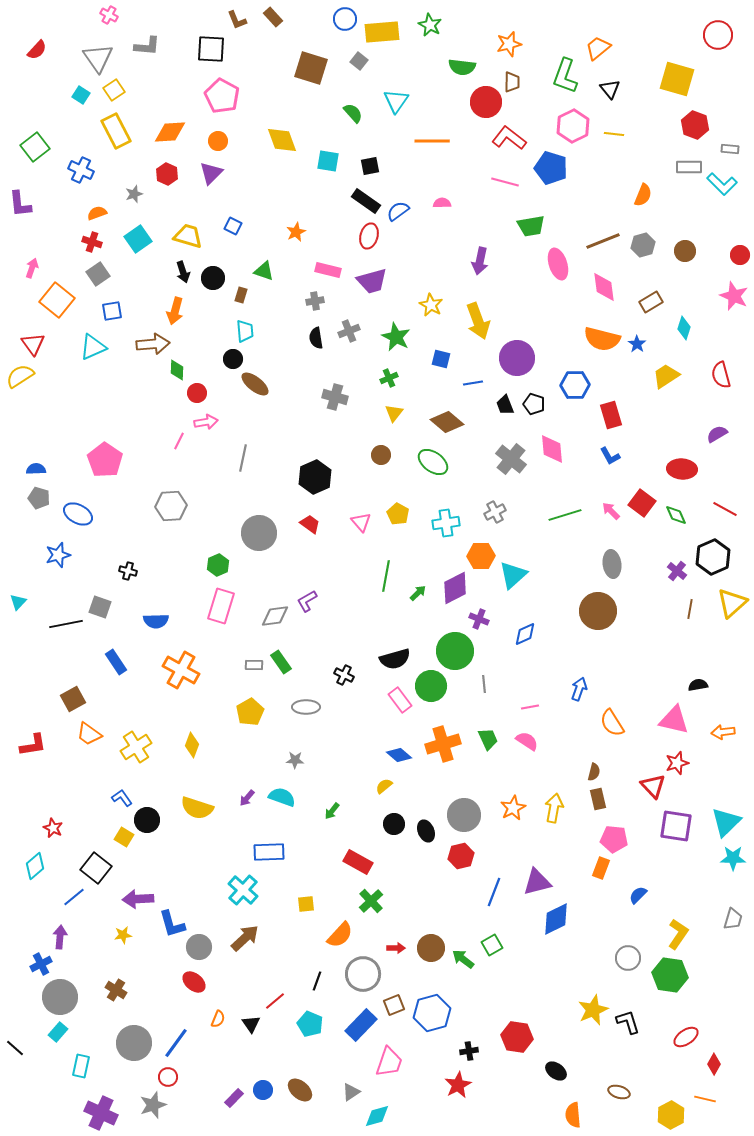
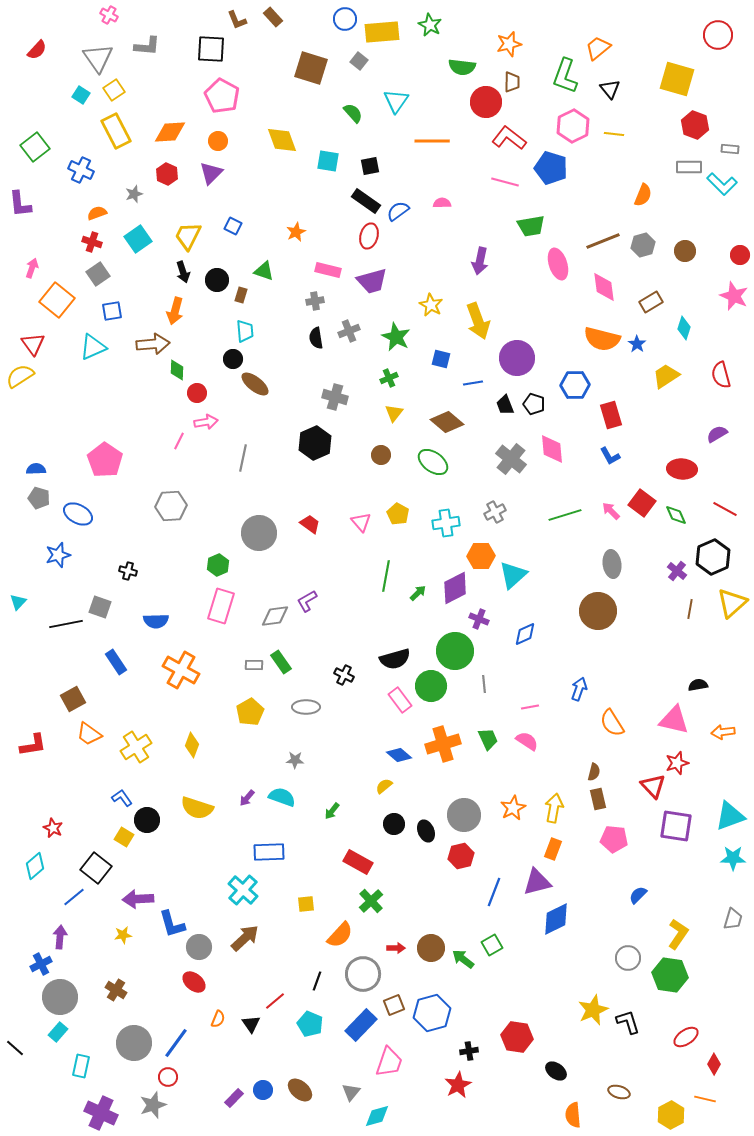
yellow trapezoid at (188, 236): rotated 80 degrees counterclockwise
black circle at (213, 278): moved 4 px right, 2 px down
black hexagon at (315, 477): moved 34 px up
cyan triangle at (726, 822): moved 4 px right, 6 px up; rotated 24 degrees clockwise
orange rectangle at (601, 868): moved 48 px left, 19 px up
gray triangle at (351, 1092): rotated 18 degrees counterclockwise
